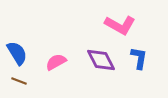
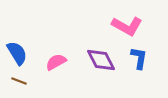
pink L-shape: moved 7 px right, 1 px down
